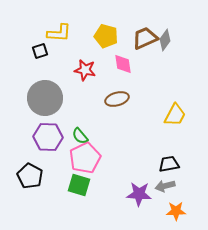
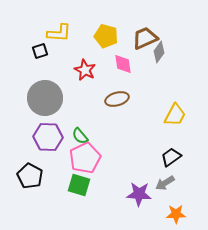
gray diamond: moved 6 px left, 12 px down
red star: rotated 15 degrees clockwise
black trapezoid: moved 2 px right, 7 px up; rotated 25 degrees counterclockwise
gray arrow: moved 3 px up; rotated 18 degrees counterclockwise
orange star: moved 3 px down
